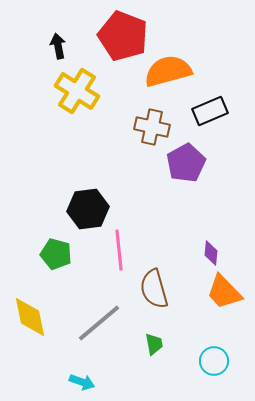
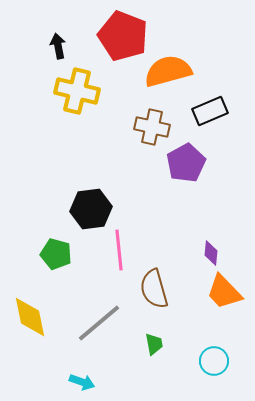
yellow cross: rotated 18 degrees counterclockwise
black hexagon: moved 3 px right
